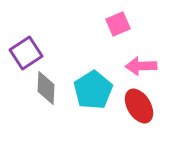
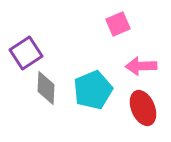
cyan pentagon: rotated 9 degrees clockwise
red ellipse: moved 4 px right, 2 px down; rotated 8 degrees clockwise
